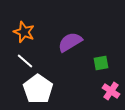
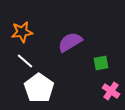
orange star: moved 2 px left; rotated 30 degrees counterclockwise
white pentagon: moved 1 px right, 1 px up
